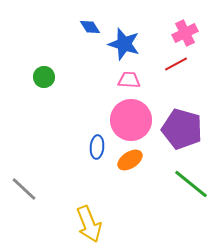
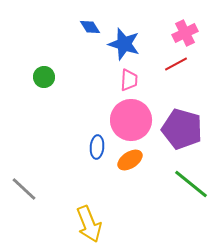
pink trapezoid: rotated 90 degrees clockwise
